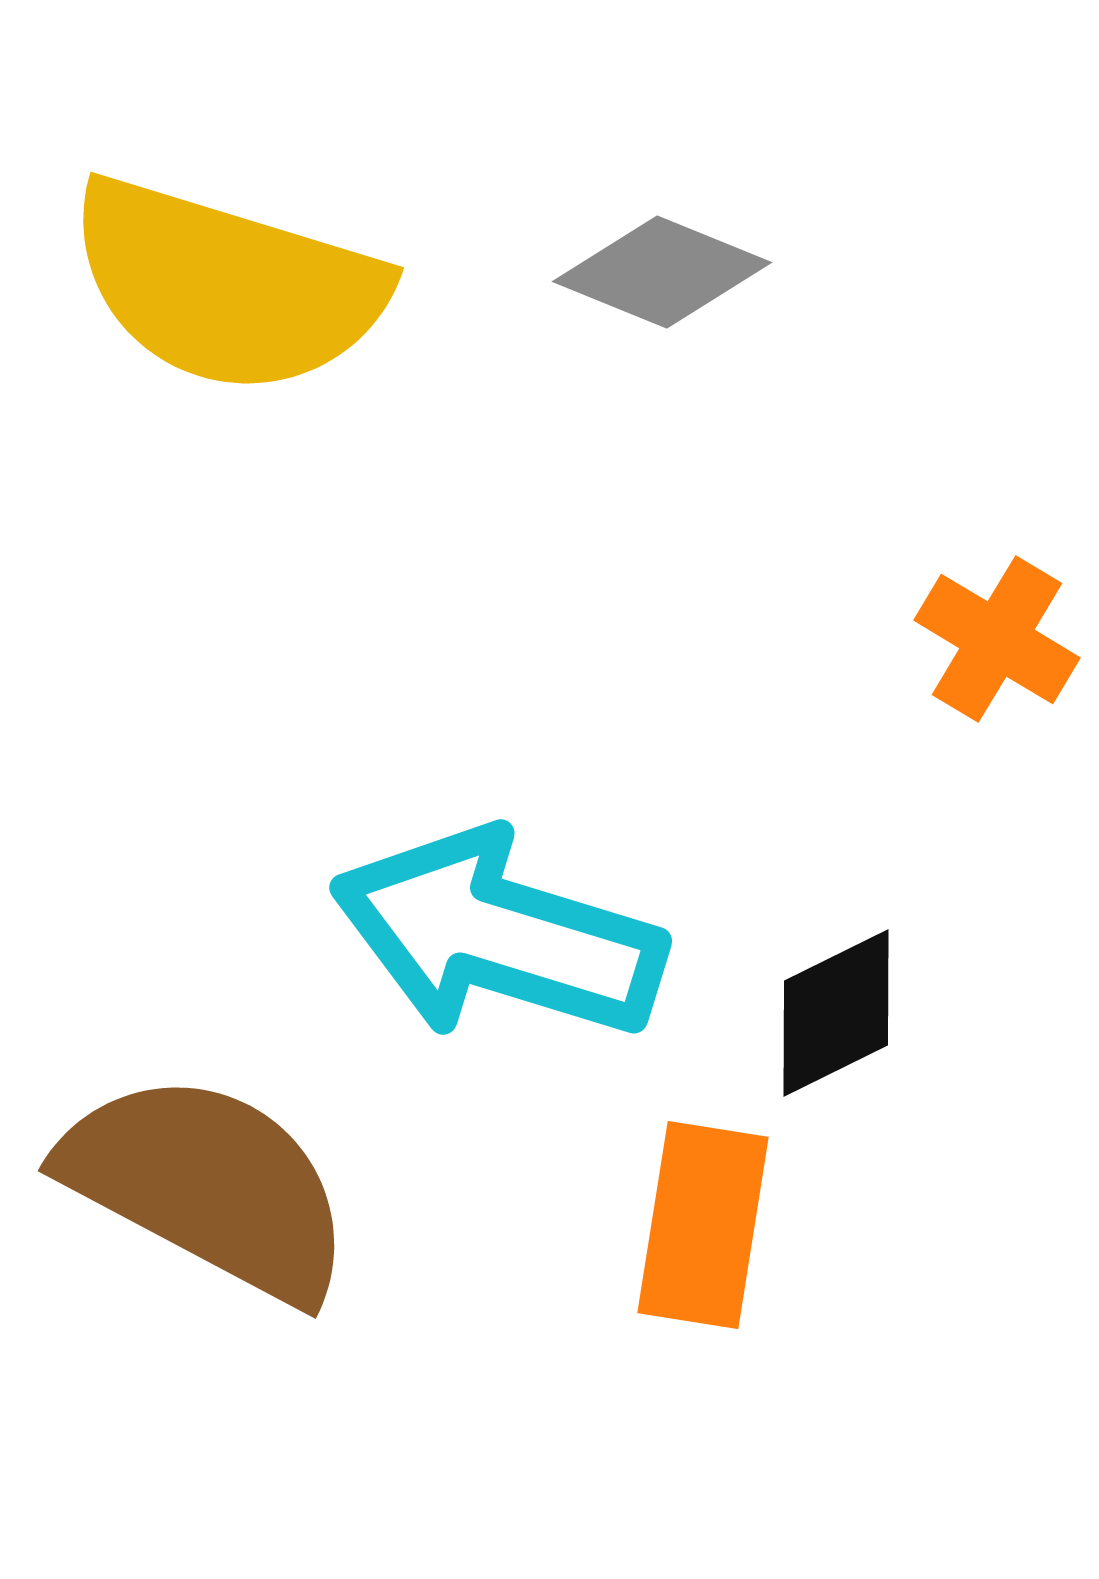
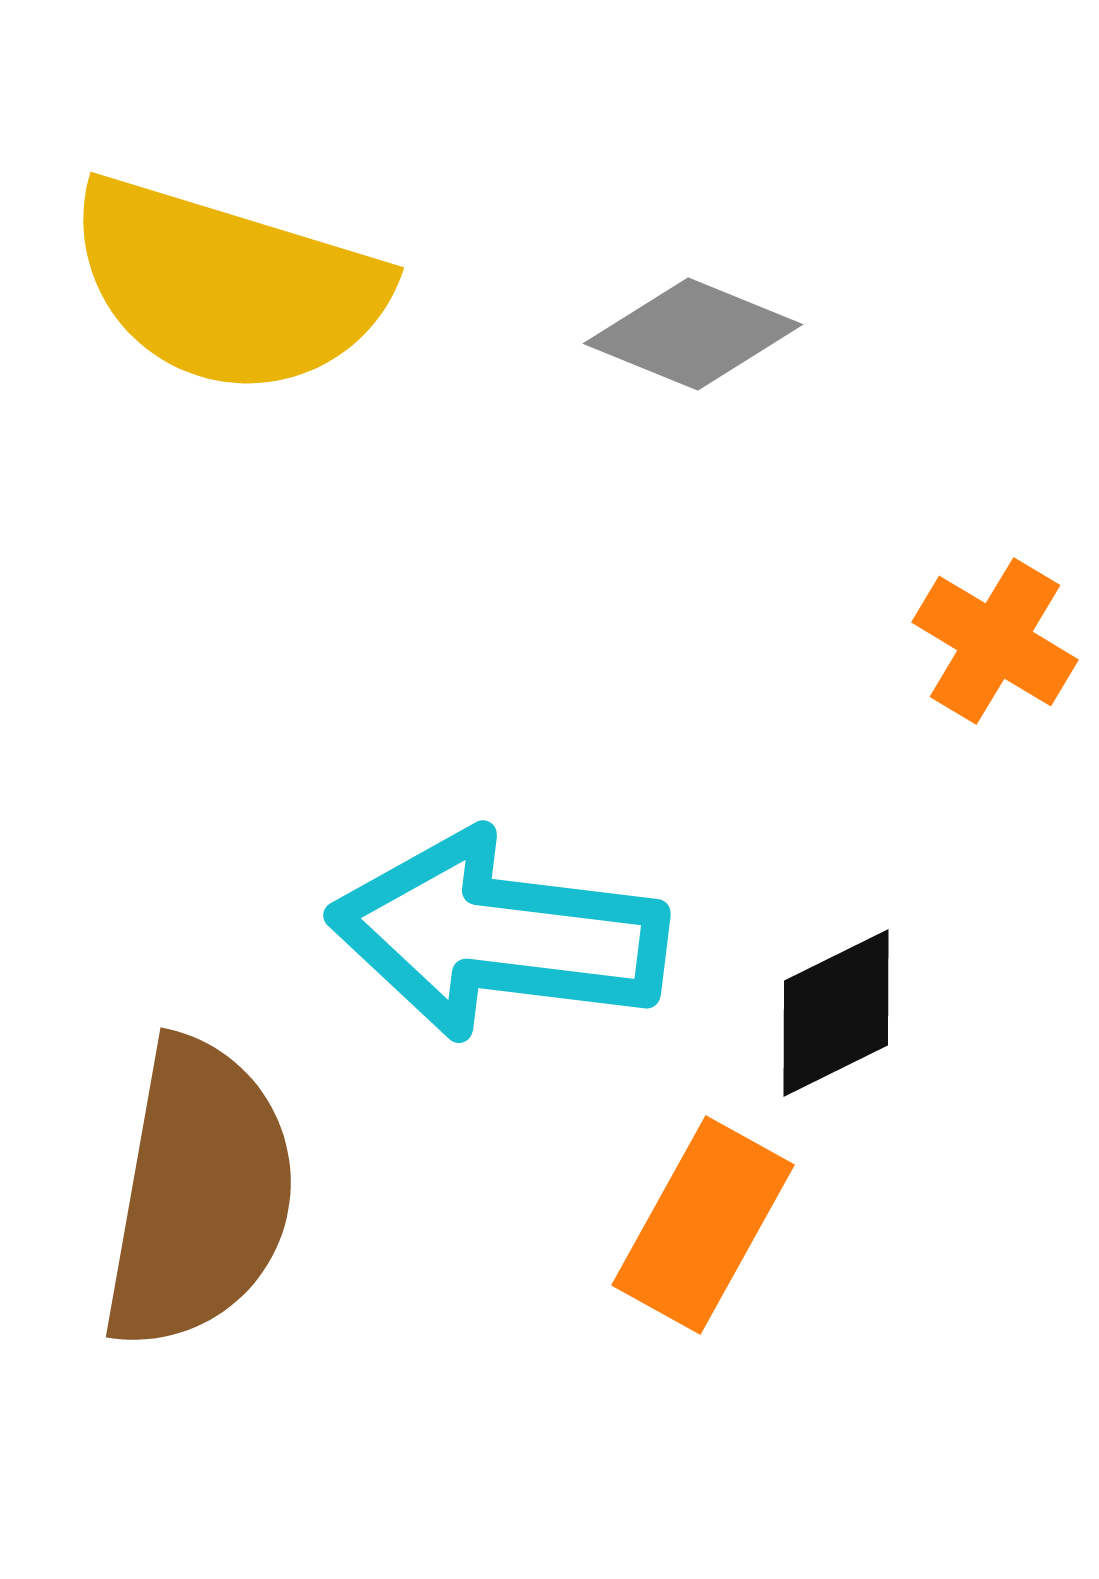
gray diamond: moved 31 px right, 62 px down
orange cross: moved 2 px left, 2 px down
cyan arrow: rotated 10 degrees counterclockwise
brown semicircle: moved 9 px left, 8 px down; rotated 72 degrees clockwise
orange rectangle: rotated 20 degrees clockwise
